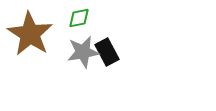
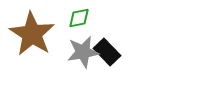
brown star: moved 2 px right
black rectangle: rotated 16 degrees counterclockwise
